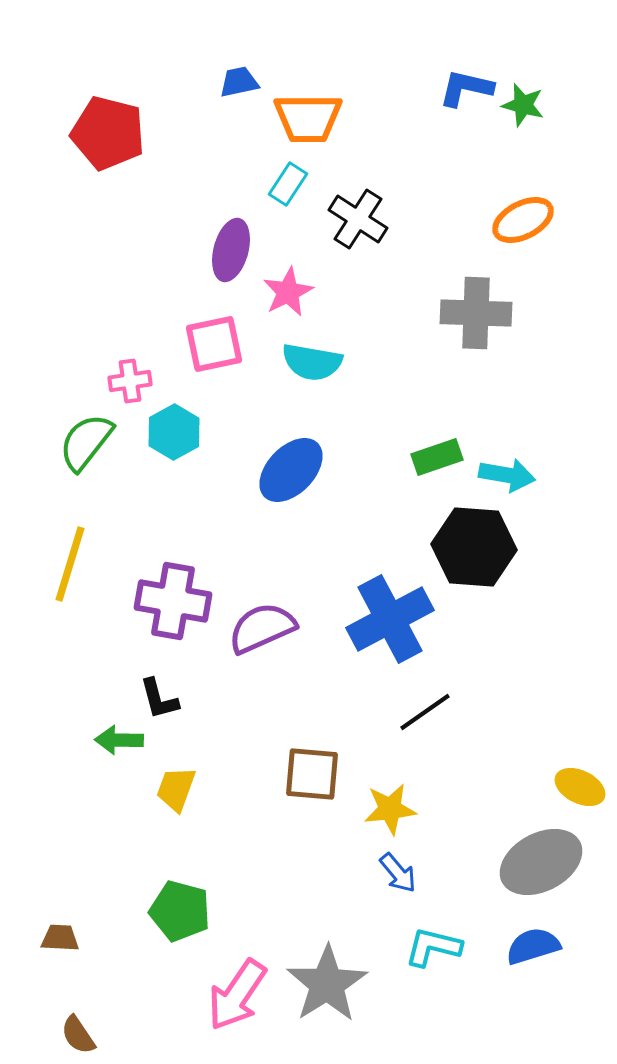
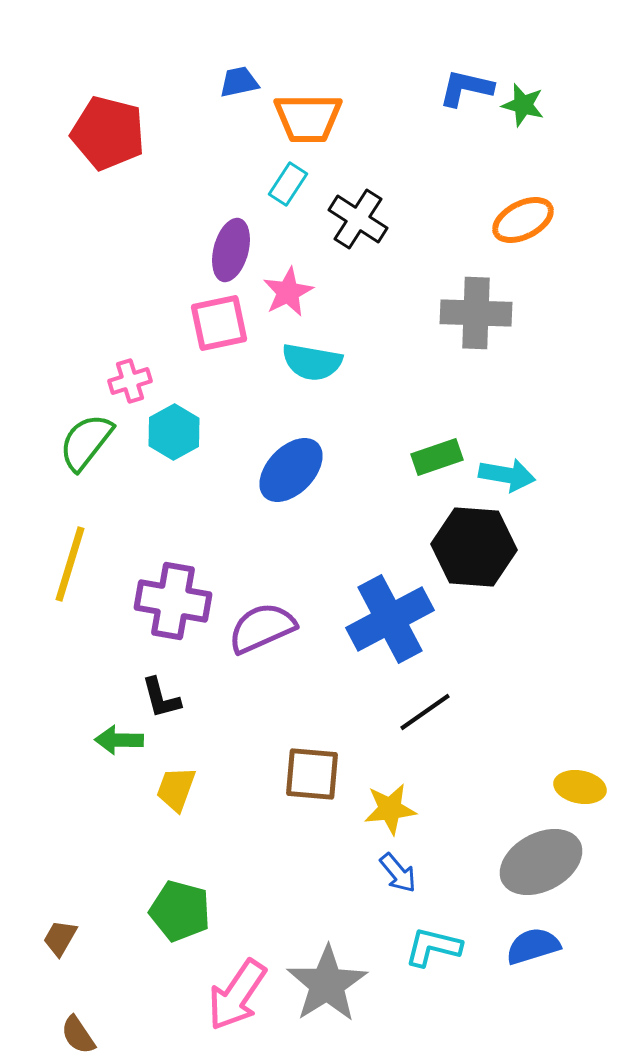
pink square: moved 5 px right, 21 px up
pink cross: rotated 9 degrees counterclockwise
black L-shape: moved 2 px right, 1 px up
yellow ellipse: rotated 15 degrees counterclockwise
brown trapezoid: rotated 63 degrees counterclockwise
